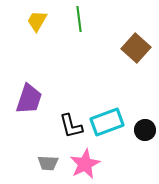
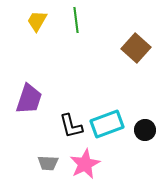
green line: moved 3 px left, 1 px down
cyan rectangle: moved 2 px down
